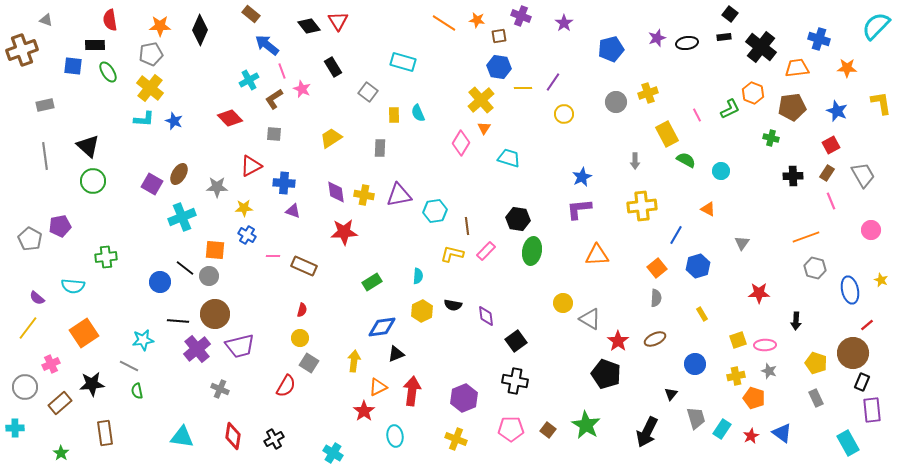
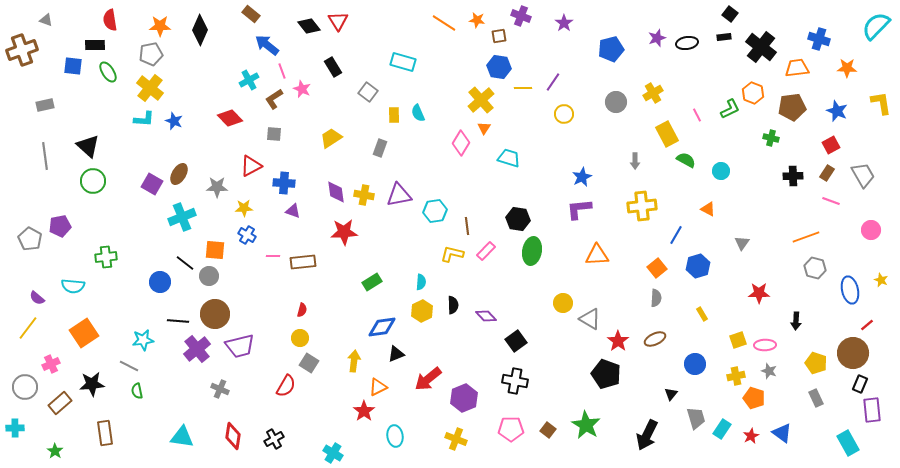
yellow cross at (648, 93): moved 5 px right; rotated 12 degrees counterclockwise
gray rectangle at (380, 148): rotated 18 degrees clockwise
pink line at (831, 201): rotated 48 degrees counterclockwise
brown rectangle at (304, 266): moved 1 px left, 4 px up; rotated 30 degrees counterclockwise
black line at (185, 268): moved 5 px up
cyan semicircle at (418, 276): moved 3 px right, 6 px down
black semicircle at (453, 305): rotated 102 degrees counterclockwise
purple diamond at (486, 316): rotated 35 degrees counterclockwise
black rectangle at (862, 382): moved 2 px left, 2 px down
red arrow at (412, 391): moved 16 px right, 12 px up; rotated 136 degrees counterclockwise
black arrow at (647, 432): moved 3 px down
green star at (61, 453): moved 6 px left, 2 px up
